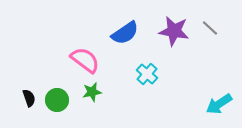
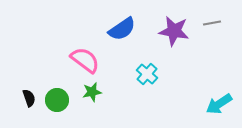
gray line: moved 2 px right, 5 px up; rotated 54 degrees counterclockwise
blue semicircle: moved 3 px left, 4 px up
